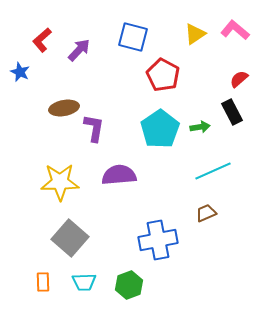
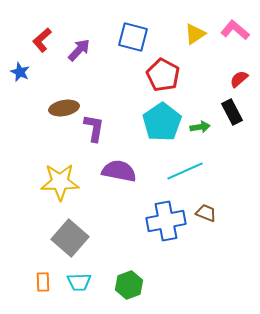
cyan pentagon: moved 2 px right, 7 px up
cyan line: moved 28 px left
purple semicircle: moved 4 px up; rotated 16 degrees clockwise
brown trapezoid: rotated 45 degrees clockwise
blue cross: moved 8 px right, 19 px up
cyan trapezoid: moved 5 px left
